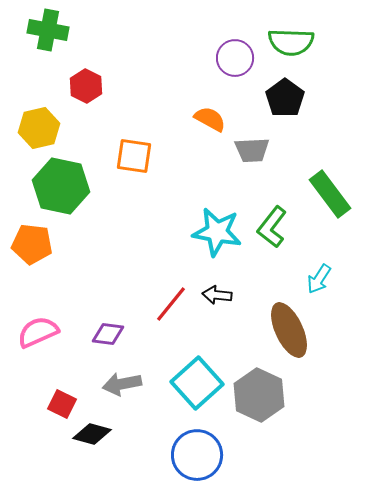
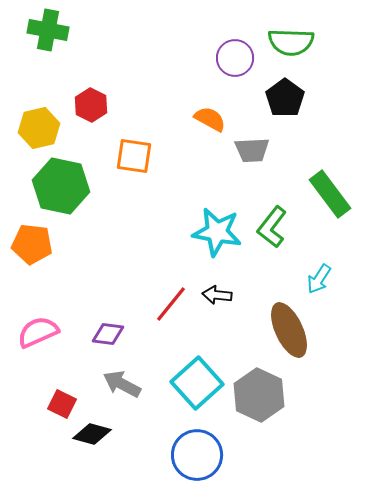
red hexagon: moved 5 px right, 19 px down
gray arrow: rotated 39 degrees clockwise
